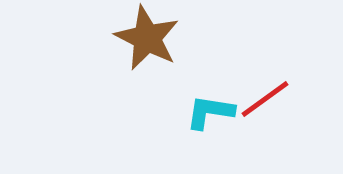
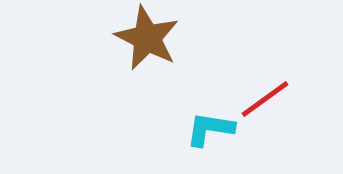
cyan L-shape: moved 17 px down
